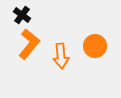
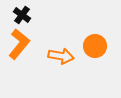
orange L-shape: moved 10 px left
orange arrow: rotated 75 degrees counterclockwise
